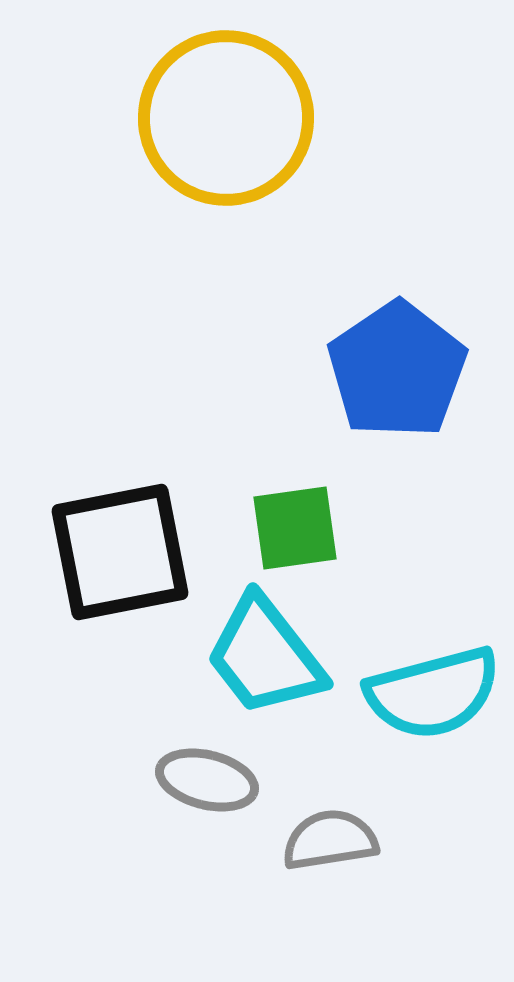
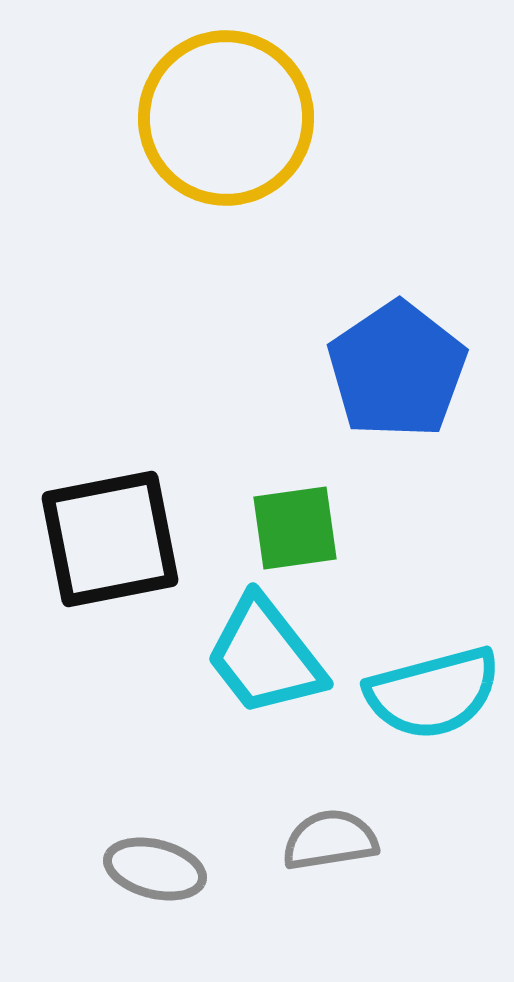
black square: moved 10 px left, 13 px up
gray ellipse: moved 52 px left, 89 px down
